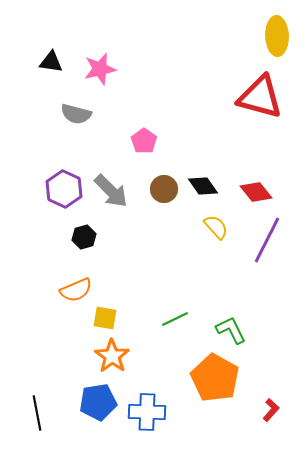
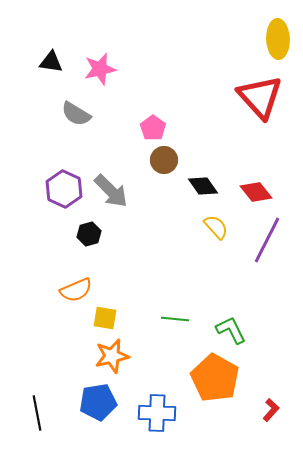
yellow ellipse: moved 1 px right, 3 px down
red triangle: rotated 33 degrees clockwise
gray semicircle: rotated 16 degrees clockwise
pink pentagon: moved 9 px right, 13 px up
brown circle: moved 29 px up
black hexagon: moved 5 px right, 3 px up
green line: rotated 32 degrees clockwise
orange star: rotated 24 degrees clockwise
blue cross: moved 10 px right, 1 px down
